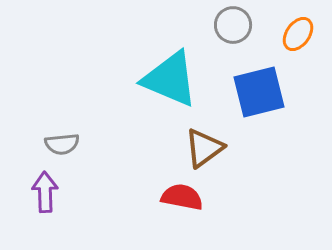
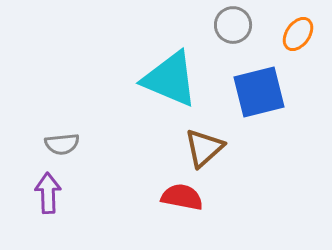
brown triangle: rotated 6 degrees counterclockwise
purple arrow: moved 3 px right, 1 px down
